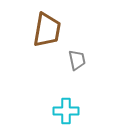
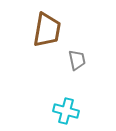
cyan cross: rotated 15 degrees clockwise
